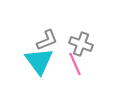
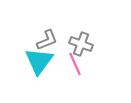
cyan triangle: rotated 12 degrees clockwise
